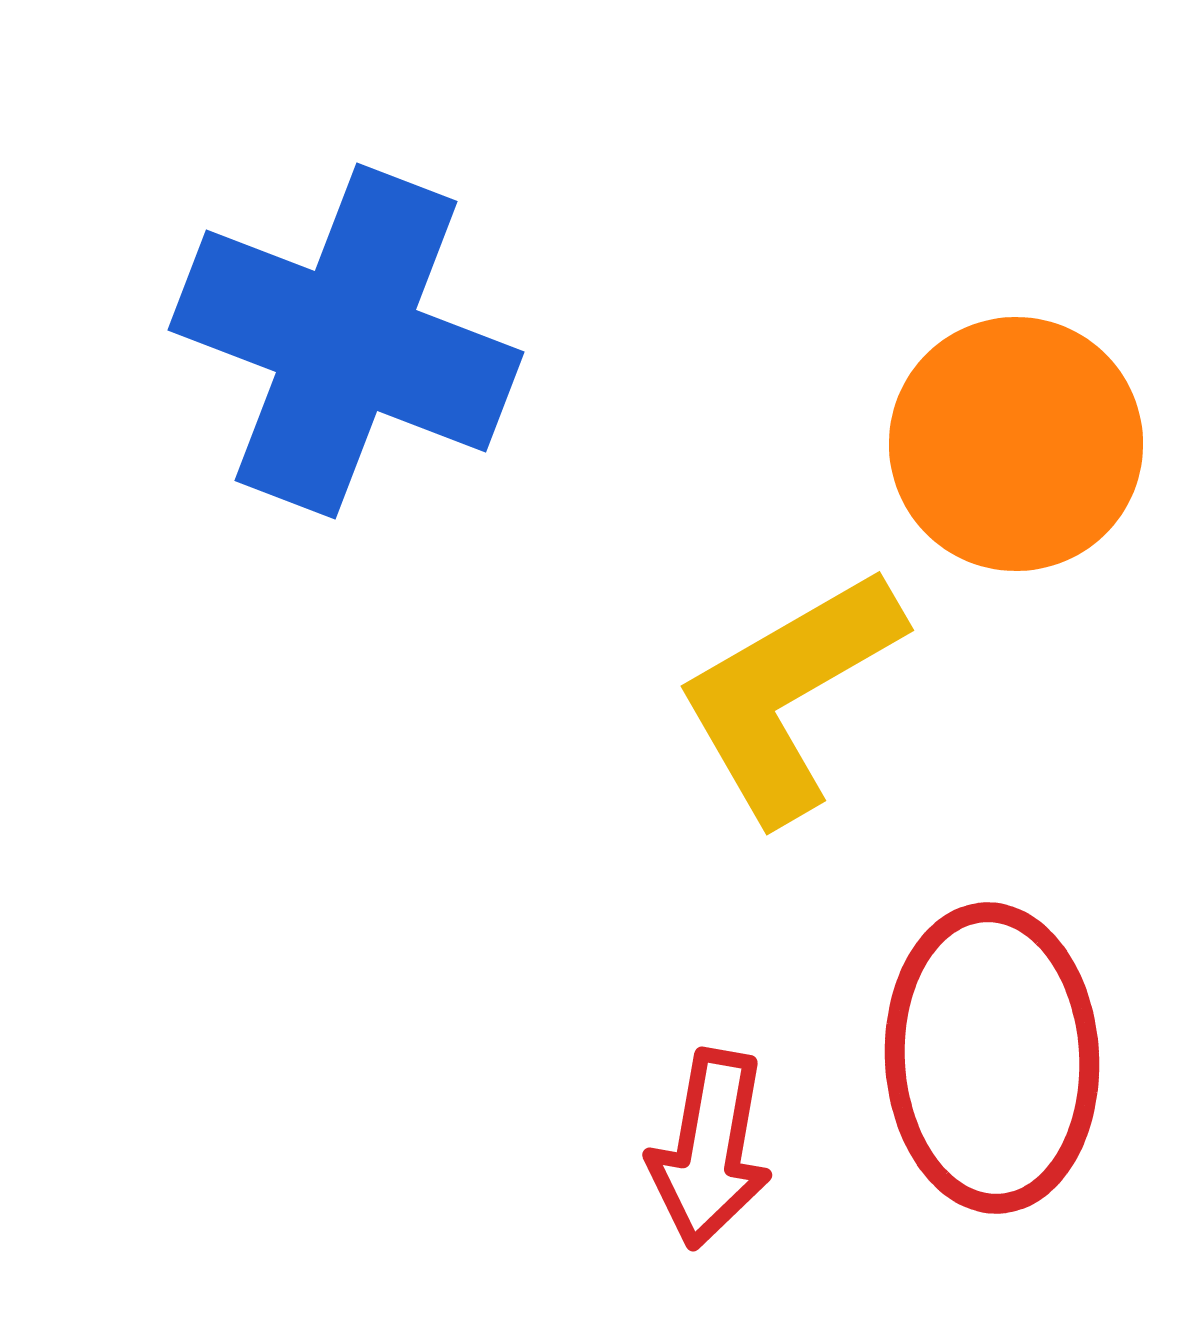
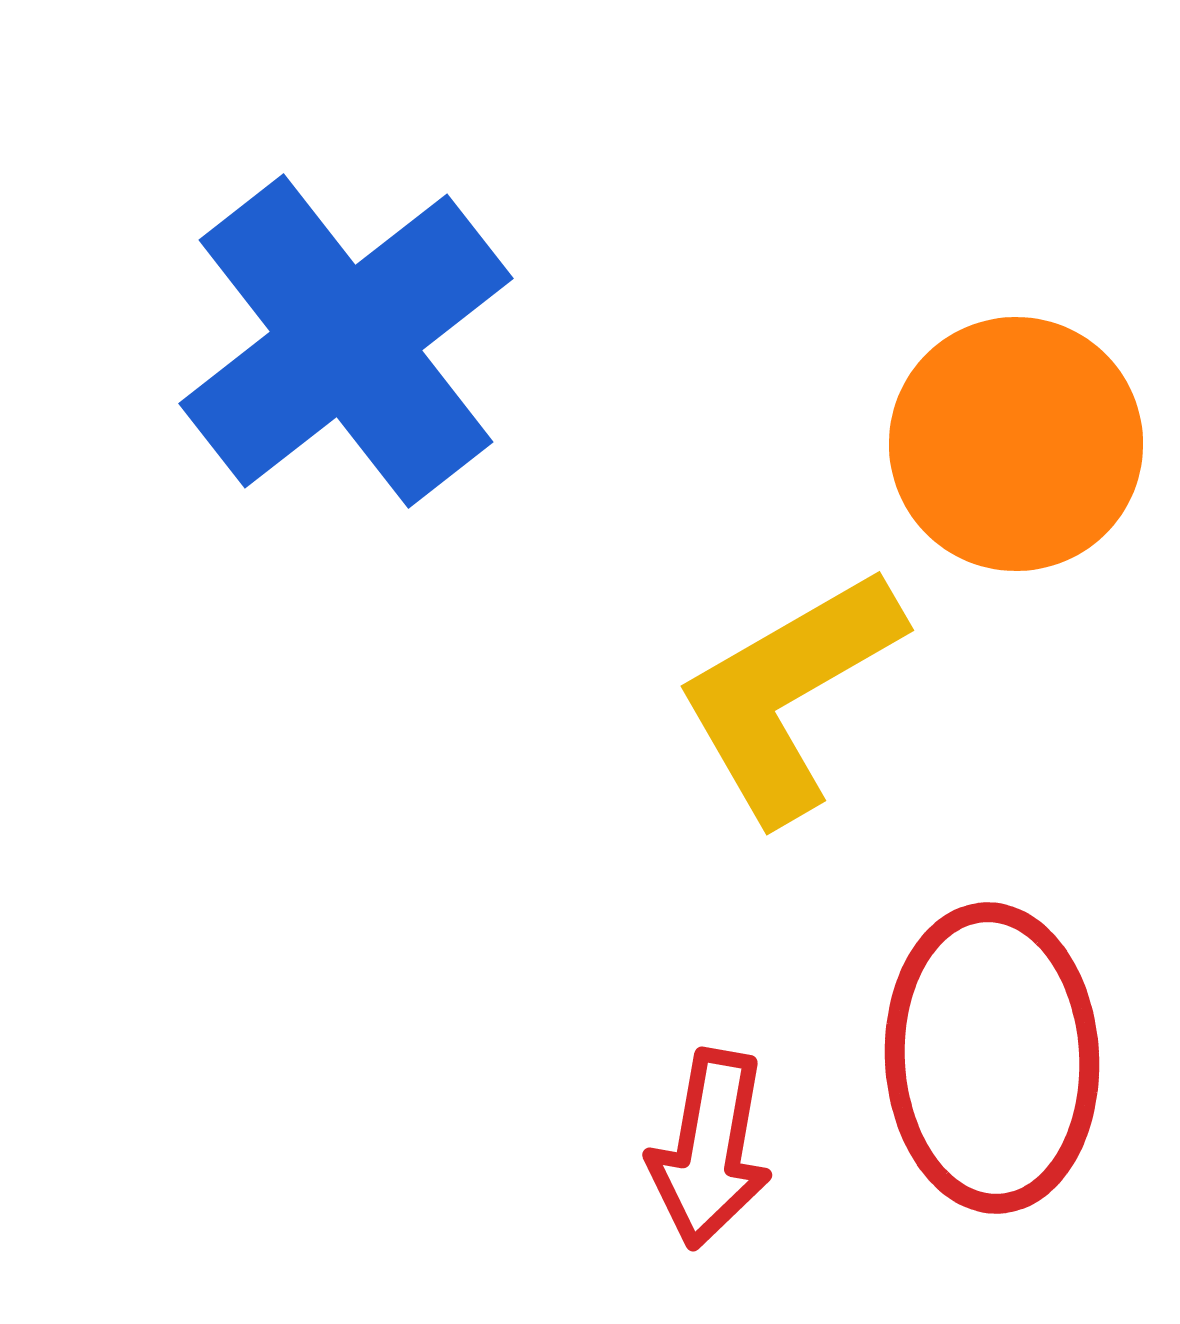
blue cross: rotated 31 degrees clockwise
